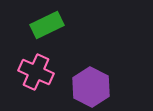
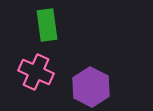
green rectangle: rotated 72 degrees counterclockwise
